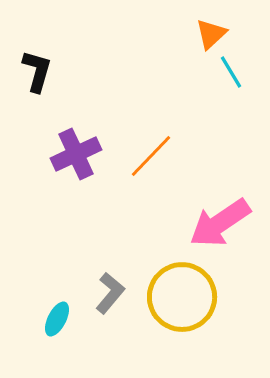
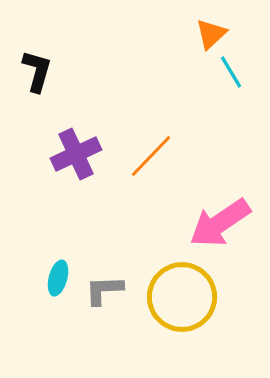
gray L-shape: moved 6 px left, 3 px up; rotated 132 degrees counterclockwise
cyan ellipse: moved 1 px right, 41 px up; rotated 12 degrees counterclockwise
